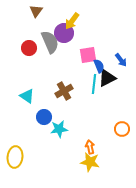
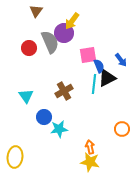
cyan triangle: moved 1 px left; rotated 21 degrees clockwise
